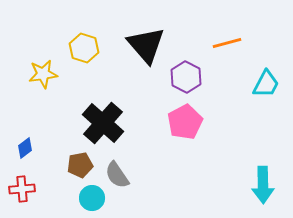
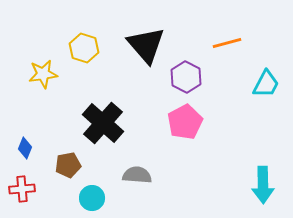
blue diamond: rotated 30 degrees counterclockwise
brown pentagon: moved 12 px left
gray semicircle: moved 20 px right; rotated 128 degrees clockwise
